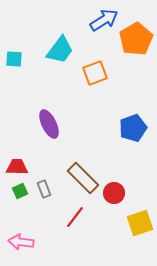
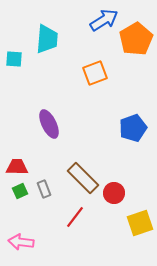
cyan trapezoid: moved 13 px left, 11 px up; rotated 32 degrees counterclockwise
